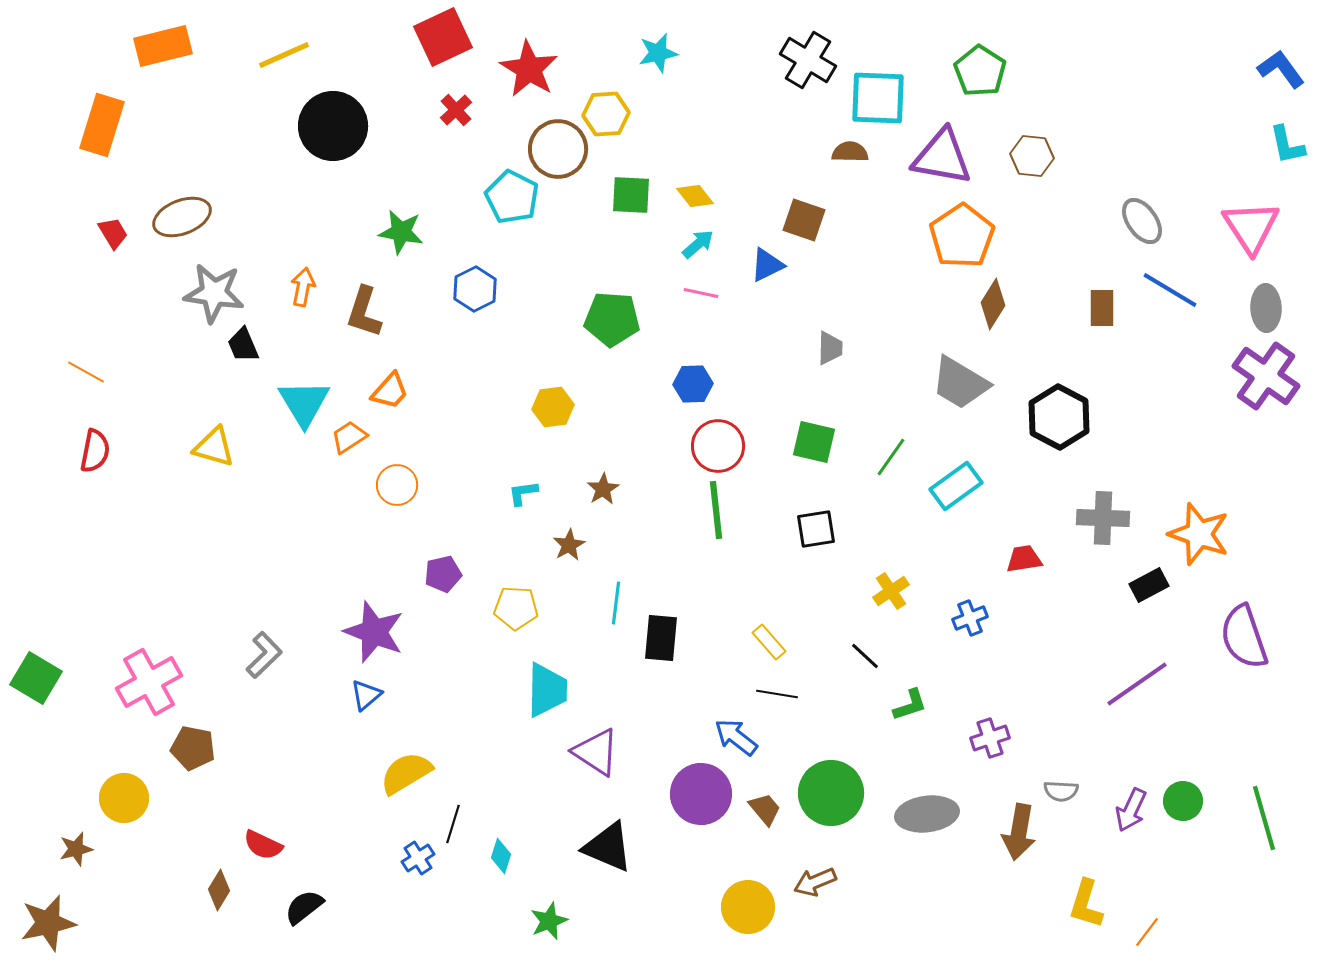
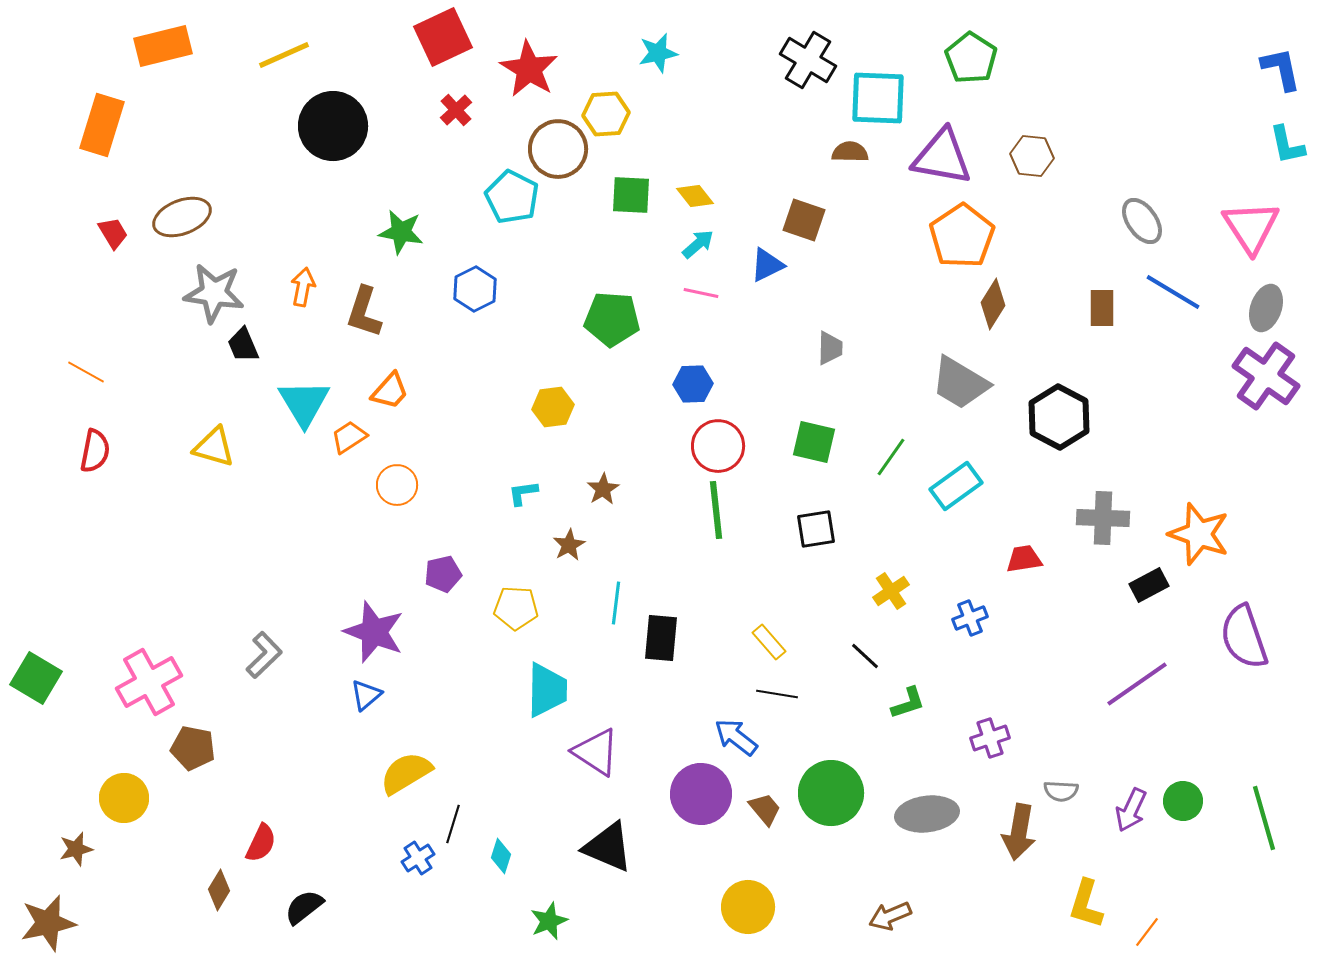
blue L-shape at (1281, 69): rotated 24 degrees clockwise
green pentagon at (980, 71): moved 9 px left, 13 px up
blue line at (1170, 290): moved 3 px right, 2 px down
gray ellipse at (1266, 308): rotated 21 degrees clockwise
green L-shape at (910, 705): moved 2 px left, 2 px up
red semicircle at (263, 845): moved 2 px left, 2 px up; rotated 90 degrees counterclockwise
brown arrow at (815, 882): moved 75 px right, 34 px down
